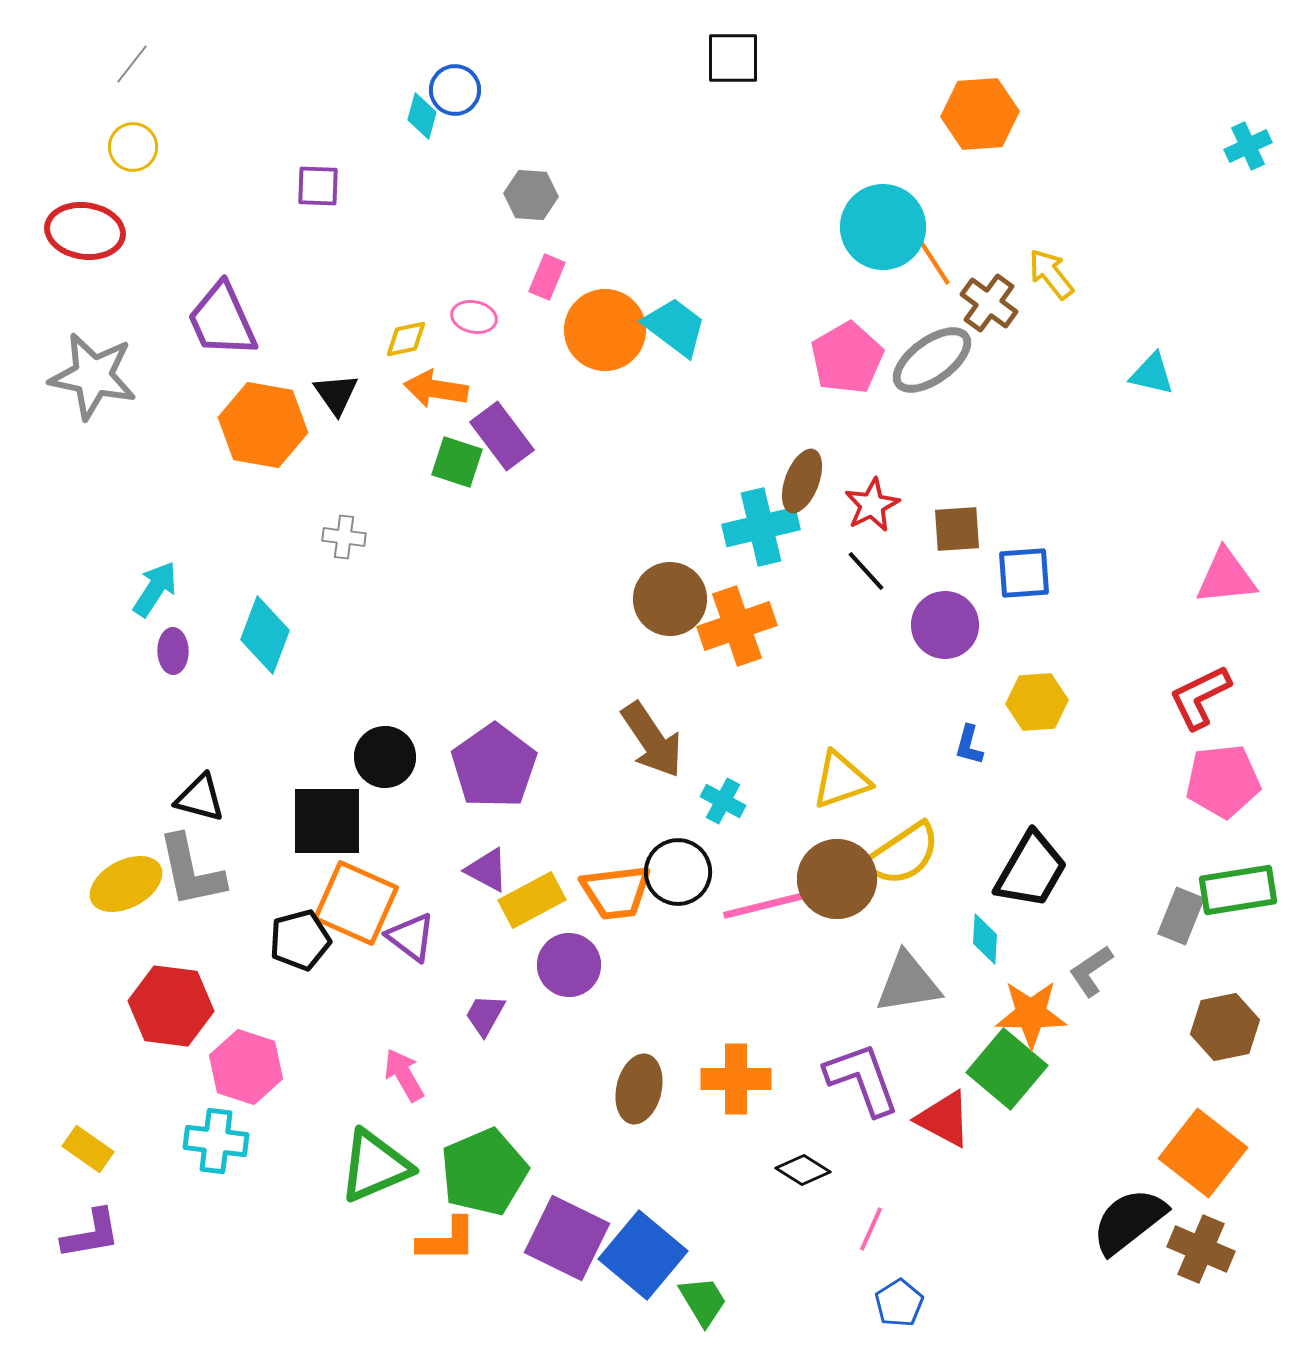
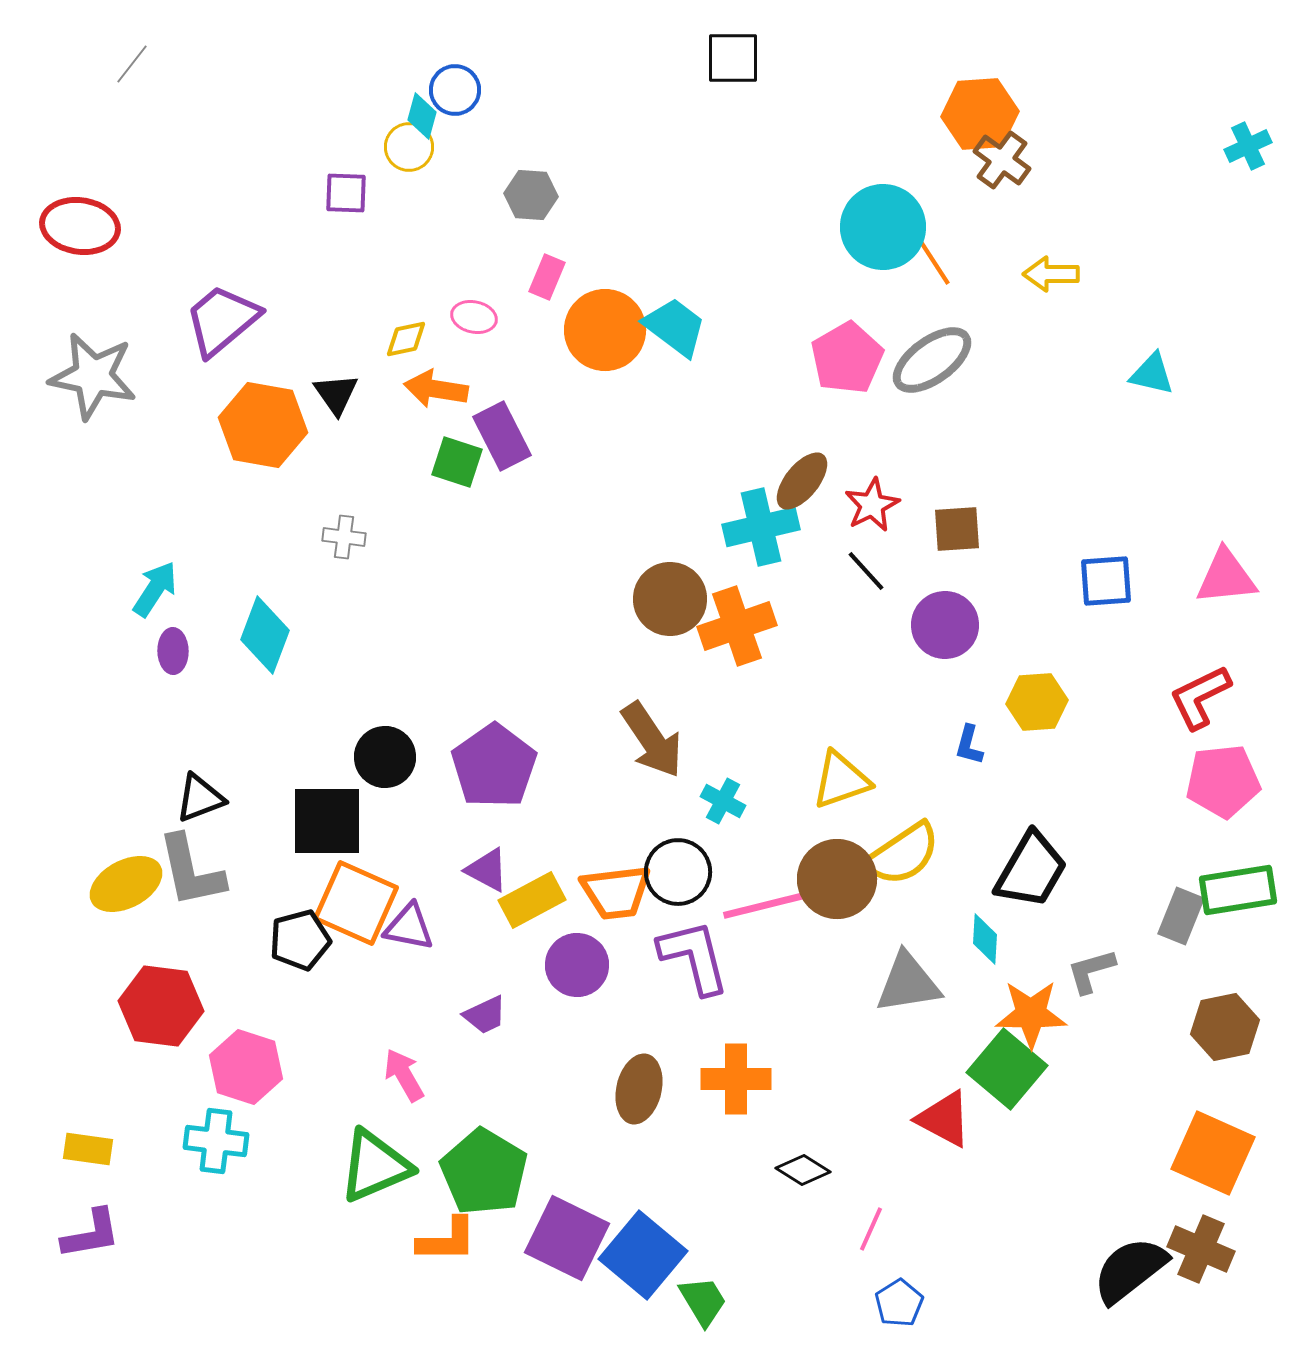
yellow circle at (133, 147): moved 276 px right
purple square at (318, 186): moved 28 px right, 7 px down
red ellipse at (85, 231): moved 5 px left, 5 px up
yellow arrow at (1051, 274): rotated 52 degrees counterclockwise
brown cross at (989, 303): moved 13 px right, 143 px up
purple trapezoid at (222, 320): rotated 74 degrees clockwise
purple rectangle at (502, 436): rotated 10 degrees clockwise
brown ellipse at (802, 481): rotated 18 degrees clockwise
blue square at (1024, 573): moved 82 px right, 8 px down
black triangle at (200, 798): rotated 36 degrees counterclockwise
purple triangle at (411, 937): moved 2 px left, 10 px up; rotated 26 degrees counterclockwise
purple circle at (569, 965): moved 8 px right
gray L-shape at (1091, 971): rotated 18 degrees clockwise
red hexagon at (171, 1006): moved 10 px left
purple trapezoid at (485, 1015): rotated 144 degrees counterclockwise
purple L-shape at (862, 1079): moved 168 px left, 122 px up; rotated 6 degrees clockwise
yellow rectangle at (88, 1149): rotated 27 degrees counterclockwise
orange square at (1203, 1153): moved 10 px right; rotated 14 degrees counterclockwise
green pentagon at (484, 1172): rotated 18 degrees counterclockwise
black semicircle at (1129, 1221): moved 1 px right, 49 px down
